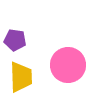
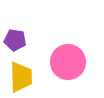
pink circle: moved 3 px up
